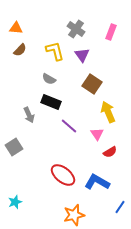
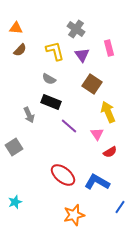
pink rectangle: moved 2 px left, 16 px down; rotated 35 degrees counterclockwise
